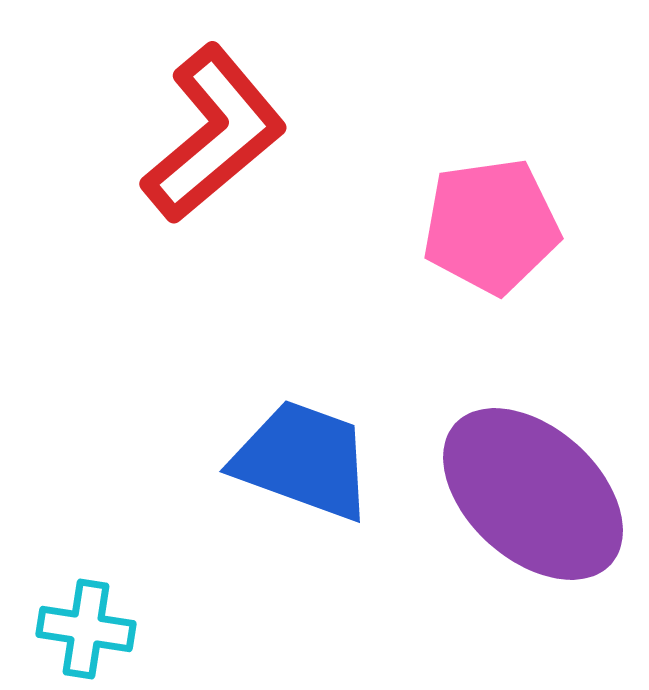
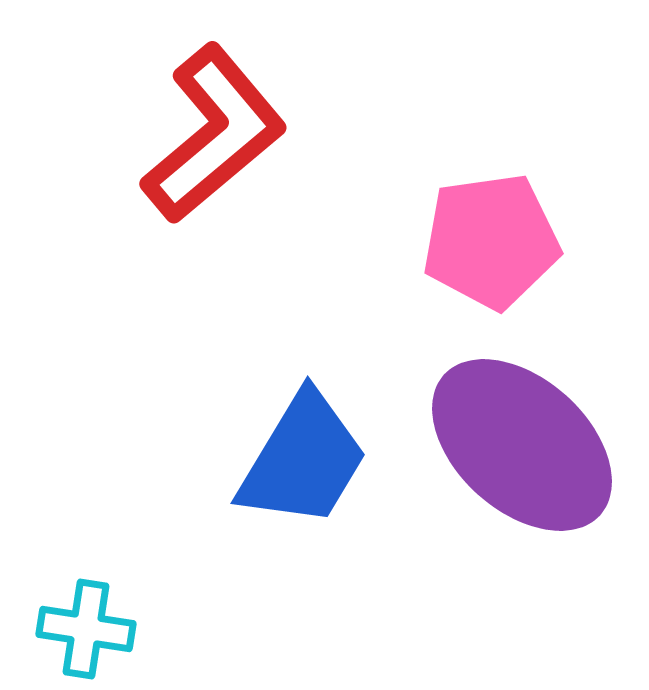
pink pentagon: moved 15 px down
blue trapezoid: rotated 101 degrees clockwise
purple ellipse: moved 11 px left, 49 px up
